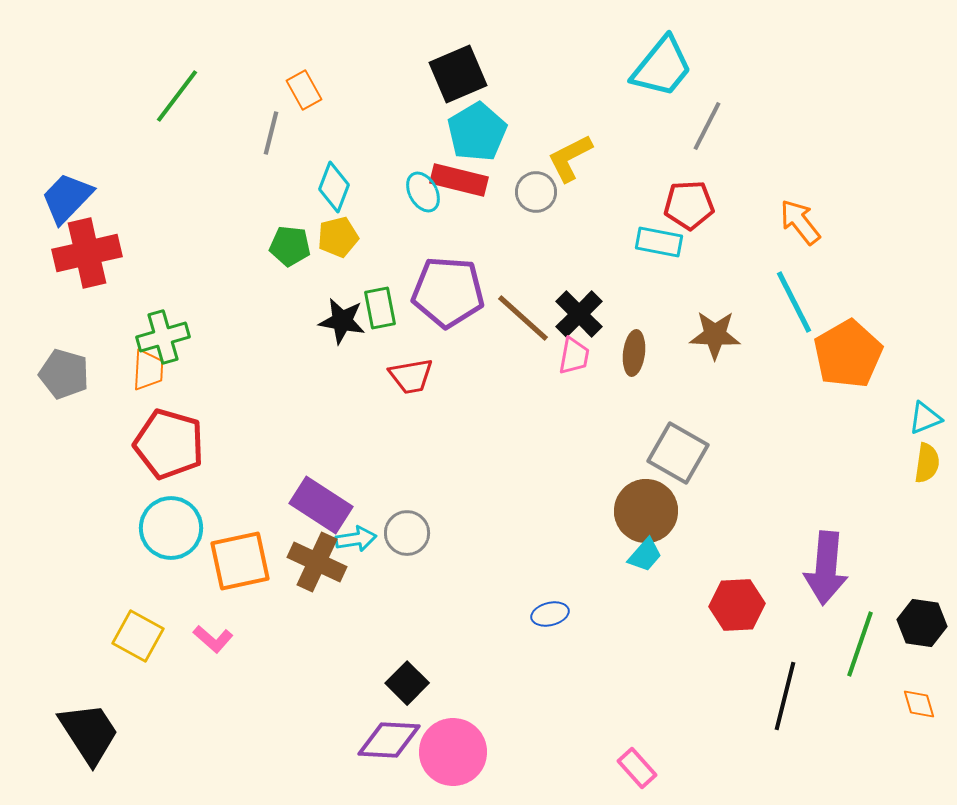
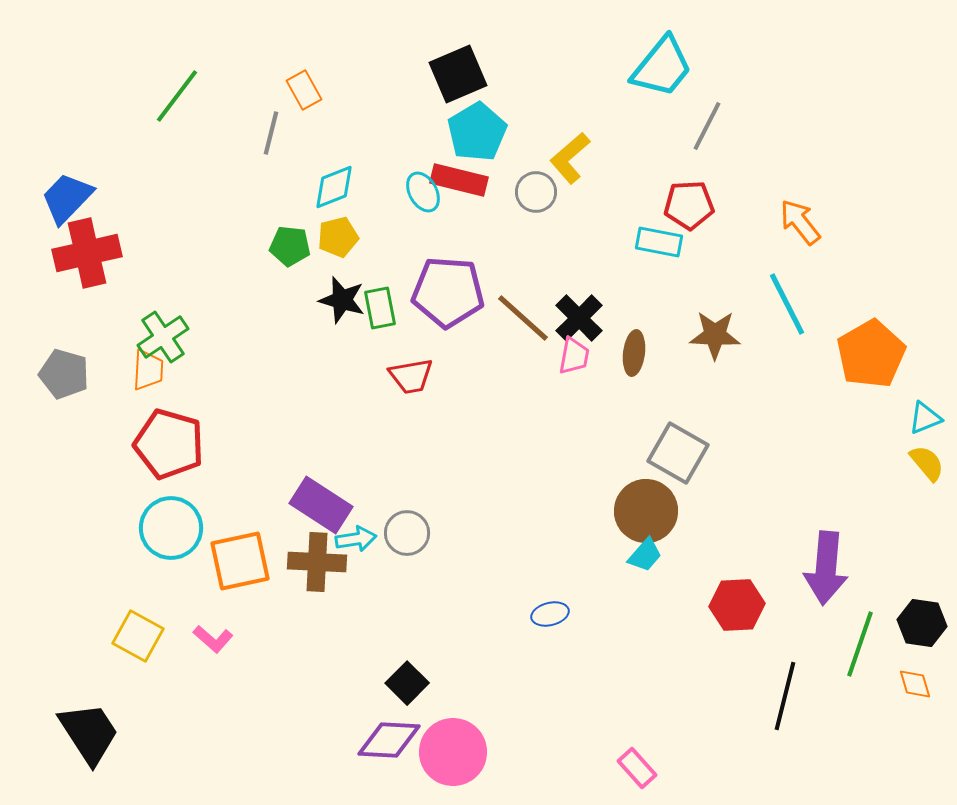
yellow L-shape at (570, 158): rotated 14 degrees counterclockwise
cyan diamond at (334, 187): rotated 48 degrees clockwise
cyan line at (794, 302): moved 7 px left, 2 px down
black cross at (579, 314): moved 4 px down
black star at (342, 321): moved 21 px up; rotated 6 degrees clockwise
green cross at (163, 337): rotated 18 degrees counterclockwise
orange pentagon at (848, 354): moved 23 px right
yellow semicircle at (927, 463): rotated 48 degrees counterclockwise
brown cross at (317, 562): rotated 22 degrees counterclockwise
orange diamond at (919, 704): moved 4 px left, 20 px up
